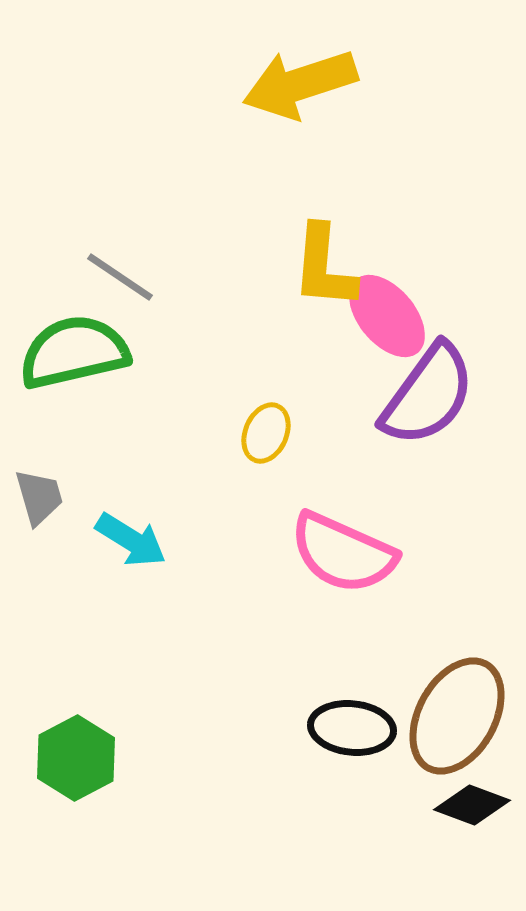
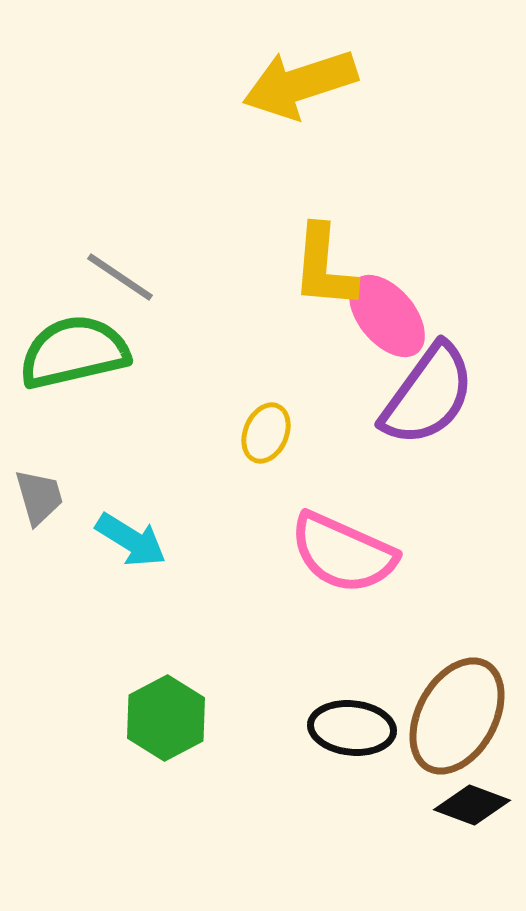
green hexagon: moved 90 px right, 40 px up
